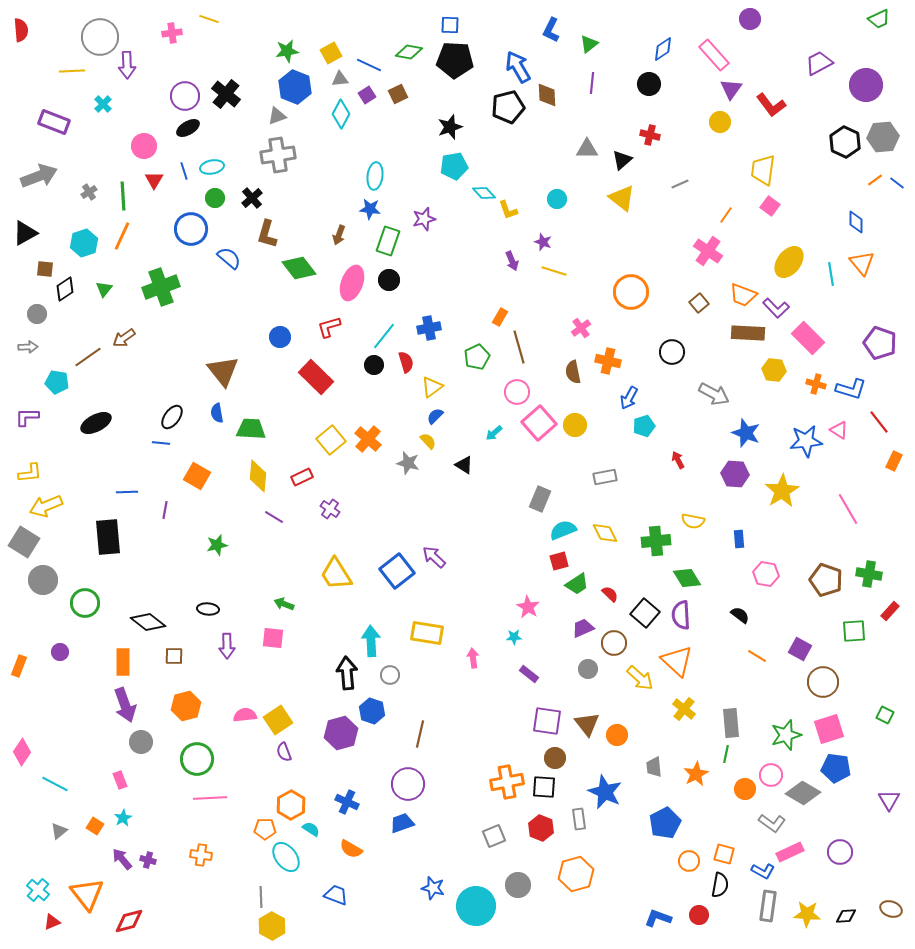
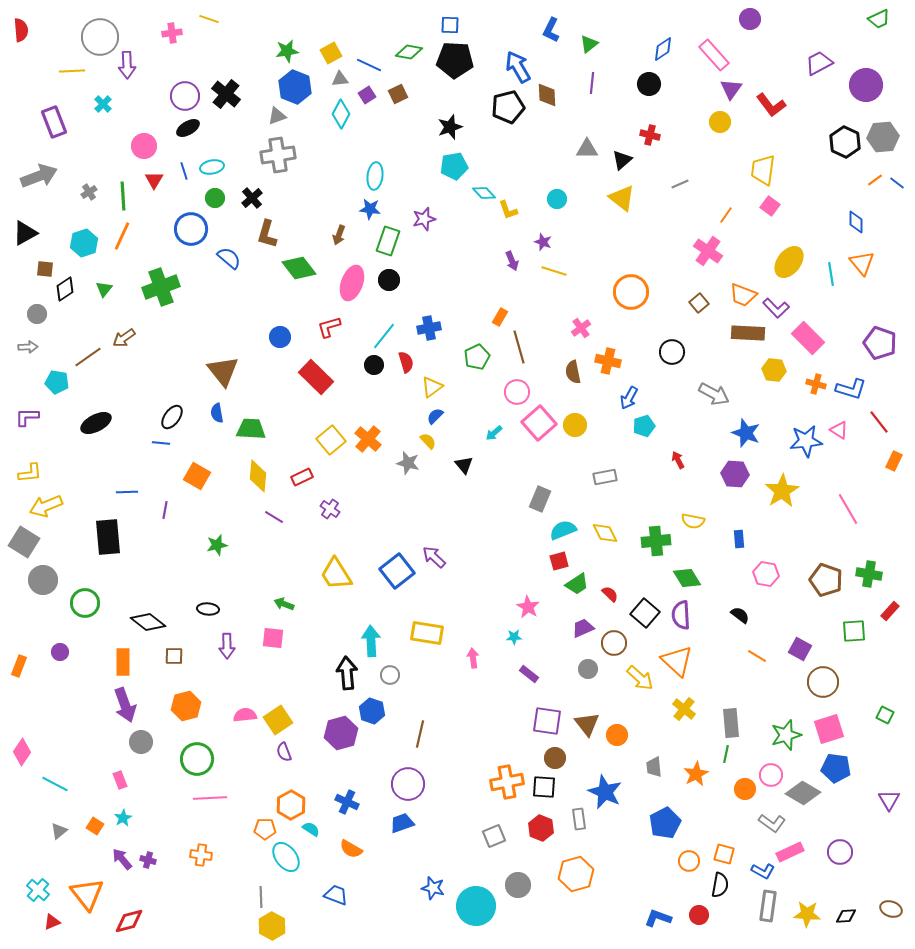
purple rectangle at (54, 122): rotated 48 degrees clockwise
black triangle at (464, 465): rotated 18 degrees clockwise
